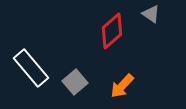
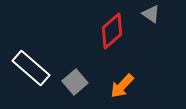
white rectangle: rotated 9 degrees counterclockwise
